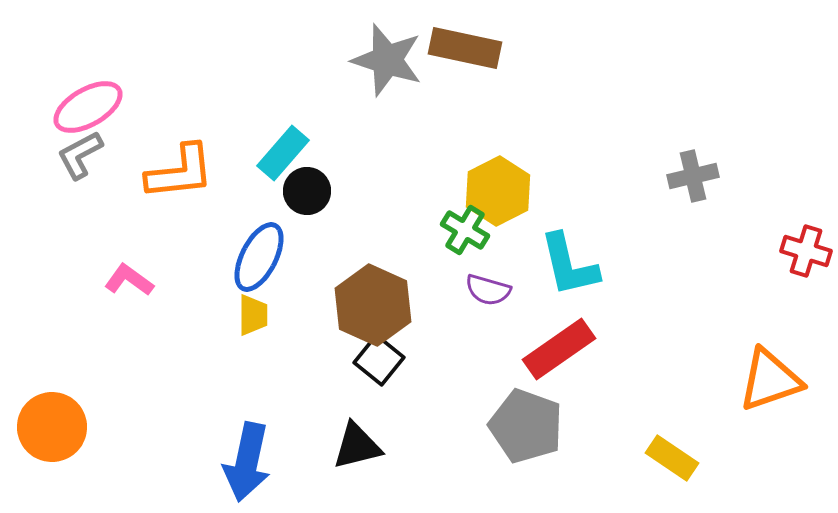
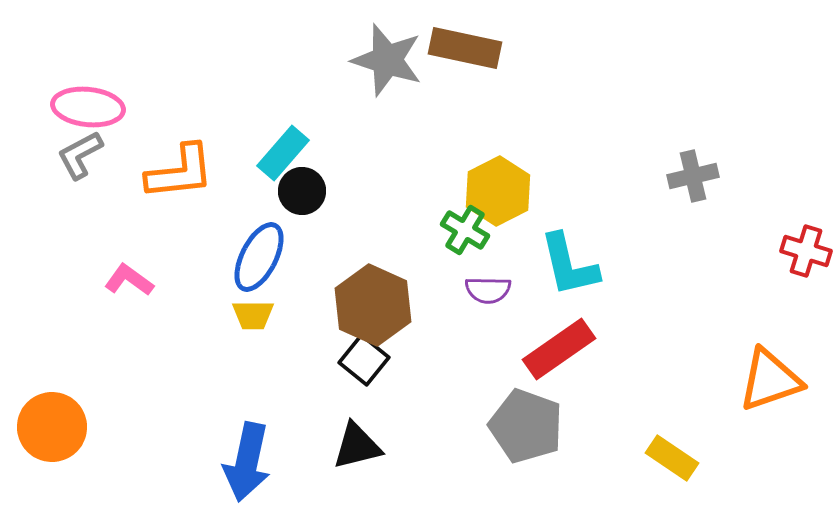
pink ellipse: rotated 36 degrees clockwise
black circle: moved 5 px left
purple semicircle: rotated 15 degrees counterclockwise
yellow trapezoid: rotated 90 degrees clockwise
black square: moved 15 px left
